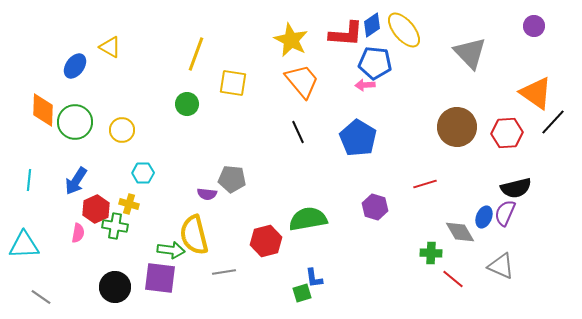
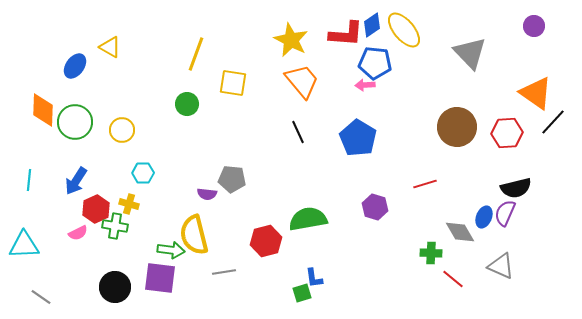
pink semicircle at (78, 233): rotated 54 degrees clockwise
